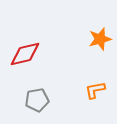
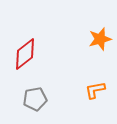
red diamond: rotated 24 degrees counterclockwise
gray pentagon: moved 2 px left, 1 px up
